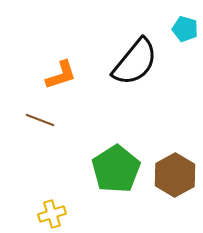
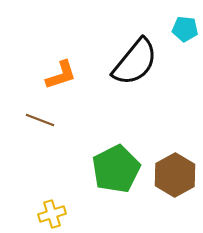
cyan pentagon: rotated 10 degrees counterclockwise
green pentagon: rotated 6 degrees clockwise
